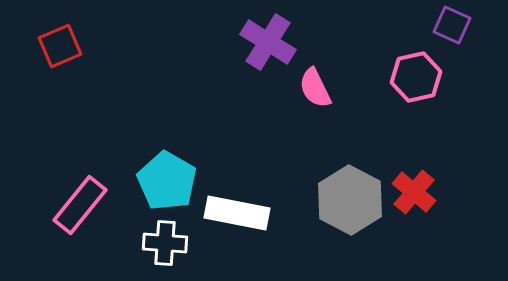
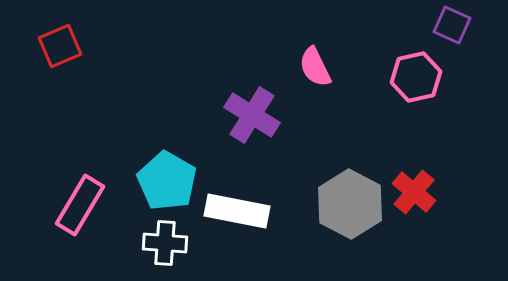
purple cross: moved 16 px left, 73 px down
pink semicircle: moved 21 px up
gray hexagon: moved 4 px down
pink rectangle: rotated 8 degrees counterclockwise
white rectangle: moved 2 px up
